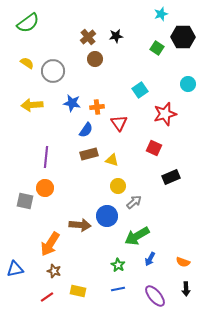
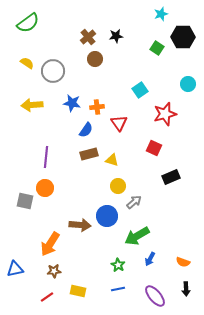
brown star: rotated 24 degrees counterclockwise
